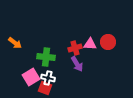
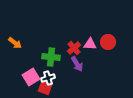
red cross: moved 1 px left; rotated 24 degrees counterclockwise
green cross: moved 5 px right
white cross: rotated 32 degrees counterclockwise
